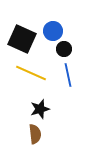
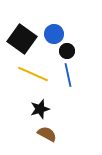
blue circle: moved 1 px right, 3 px down
black square: rotated 12 degrees clockwise
black circle: moved 3 px right, 2 px down
yellow line: moved 2 px right, 1 px down
brown semicircle: moved 12 px right; rotated 54 degrees counterclockwise
